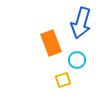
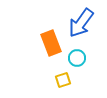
blue arrow: rotated 20 degrees clockwise
cyan circle: moved 2 px up
